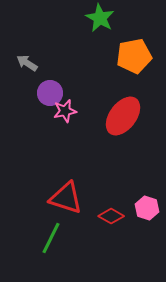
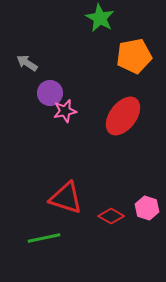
green line: moved 7 px left; rotated 52 degrees clockwise
